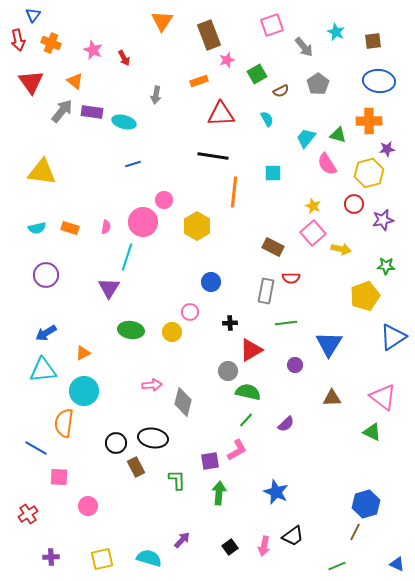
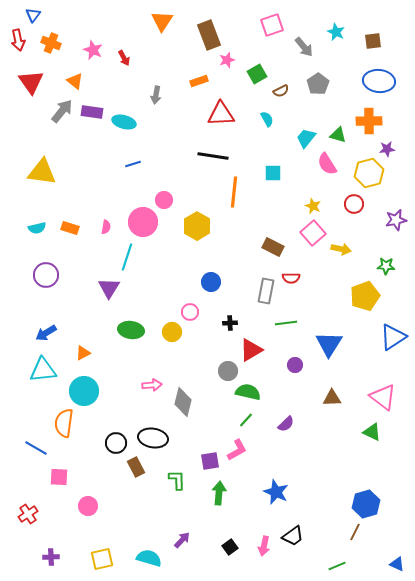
purple star at (383, 220): moved 13 px right
